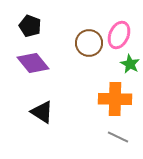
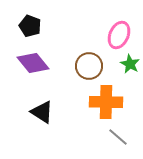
brown circle: moved 23 px down
orange cross: moved 9 px left, 3 px down
gray line: rotated 15 degrees clockwise
